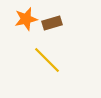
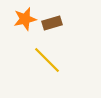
orange star: moved 1 px left
